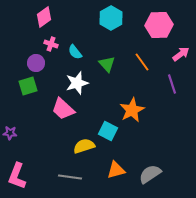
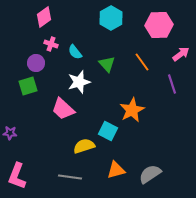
white star: moved 2 px right, 1 px up
